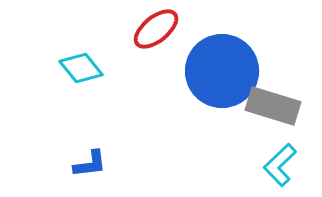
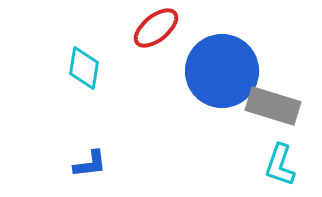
red ellipse: moved 1 px up
cyan diamond: moved 3 px right; rotated 48 degrees clockwise
cyan L-shape: rotated 27 degrees counterclockwise
